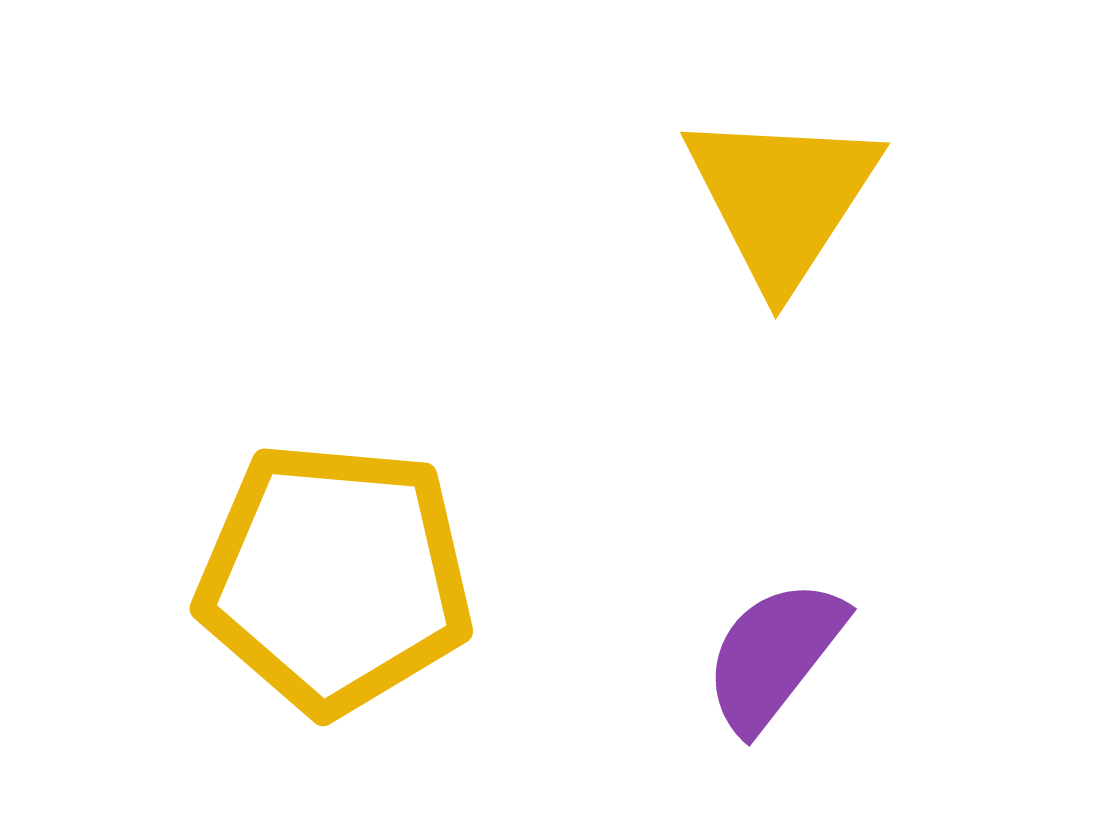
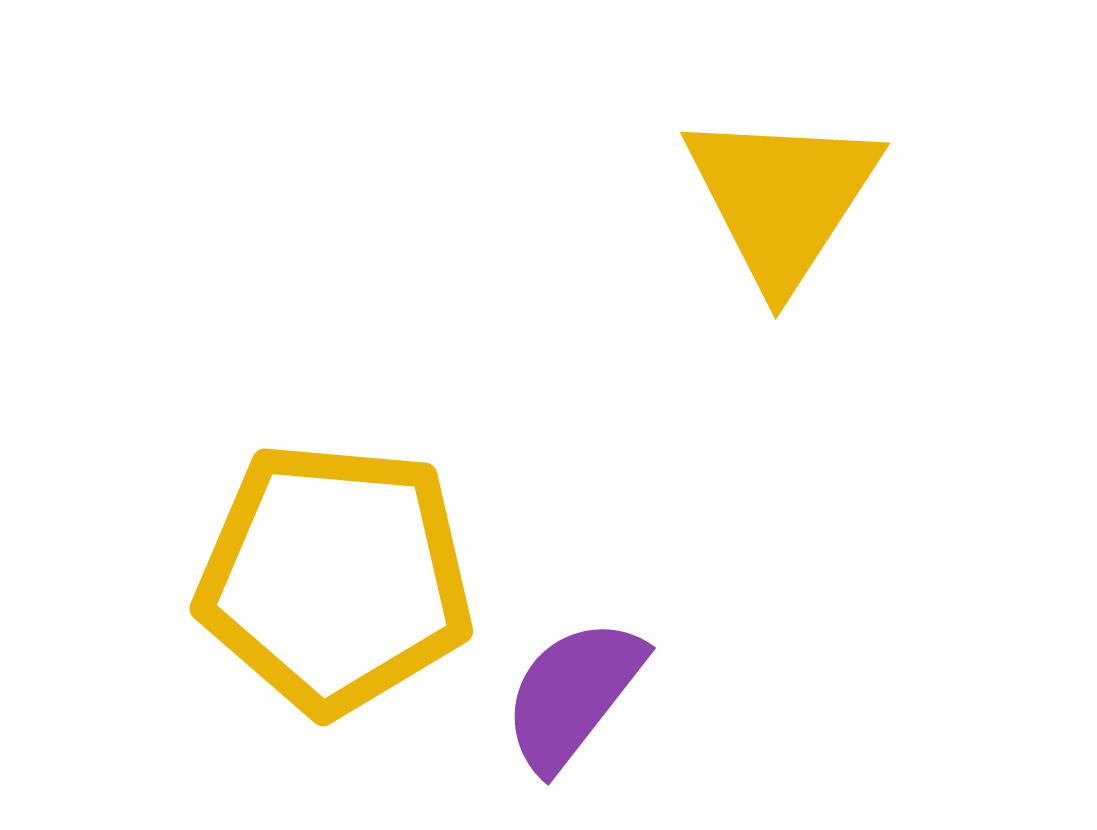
purple semicircle: moved 201 px left, 39 px down
